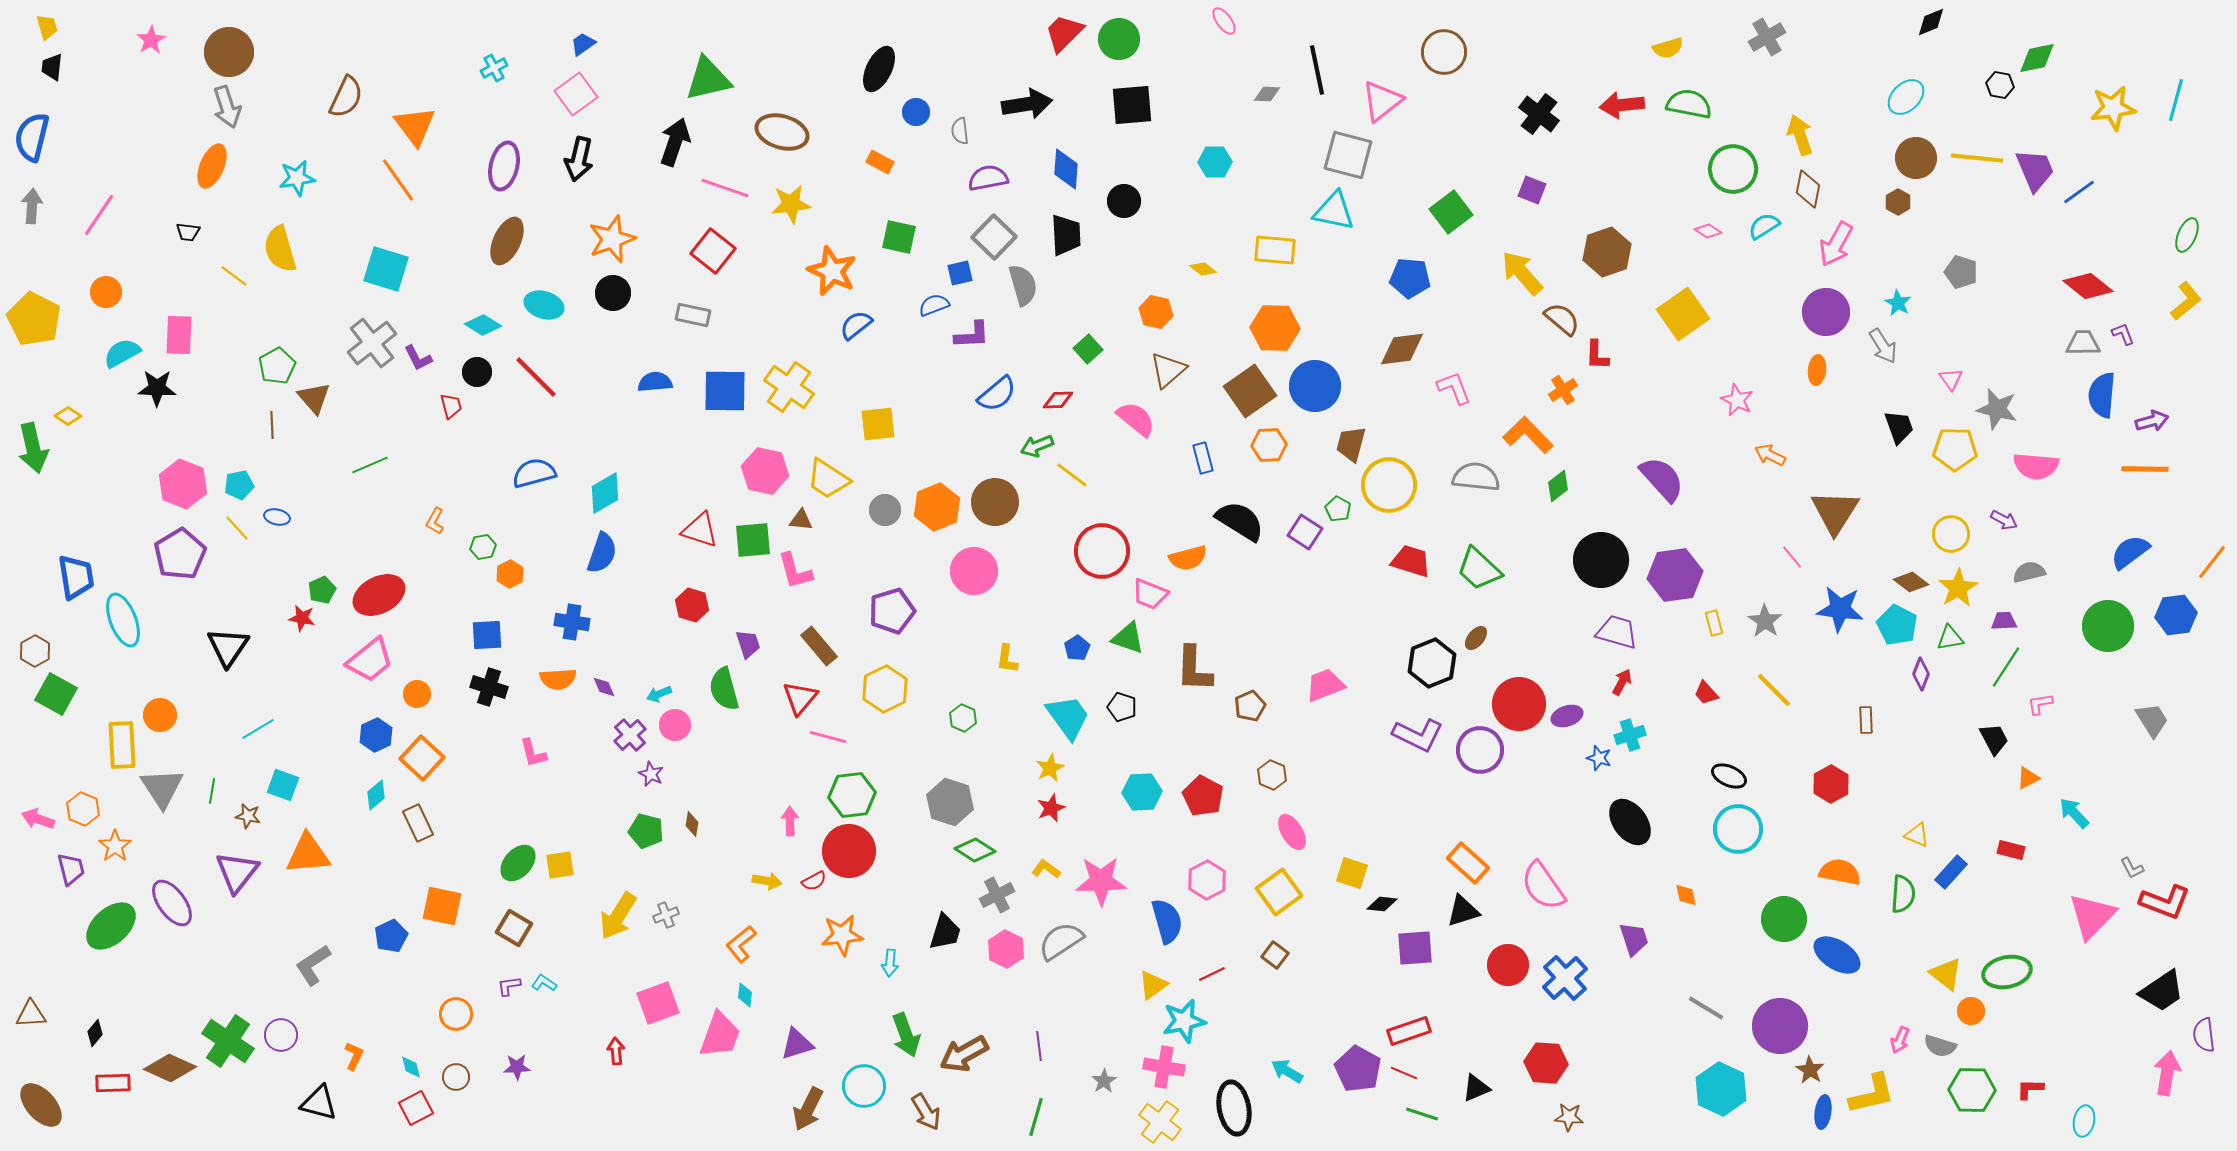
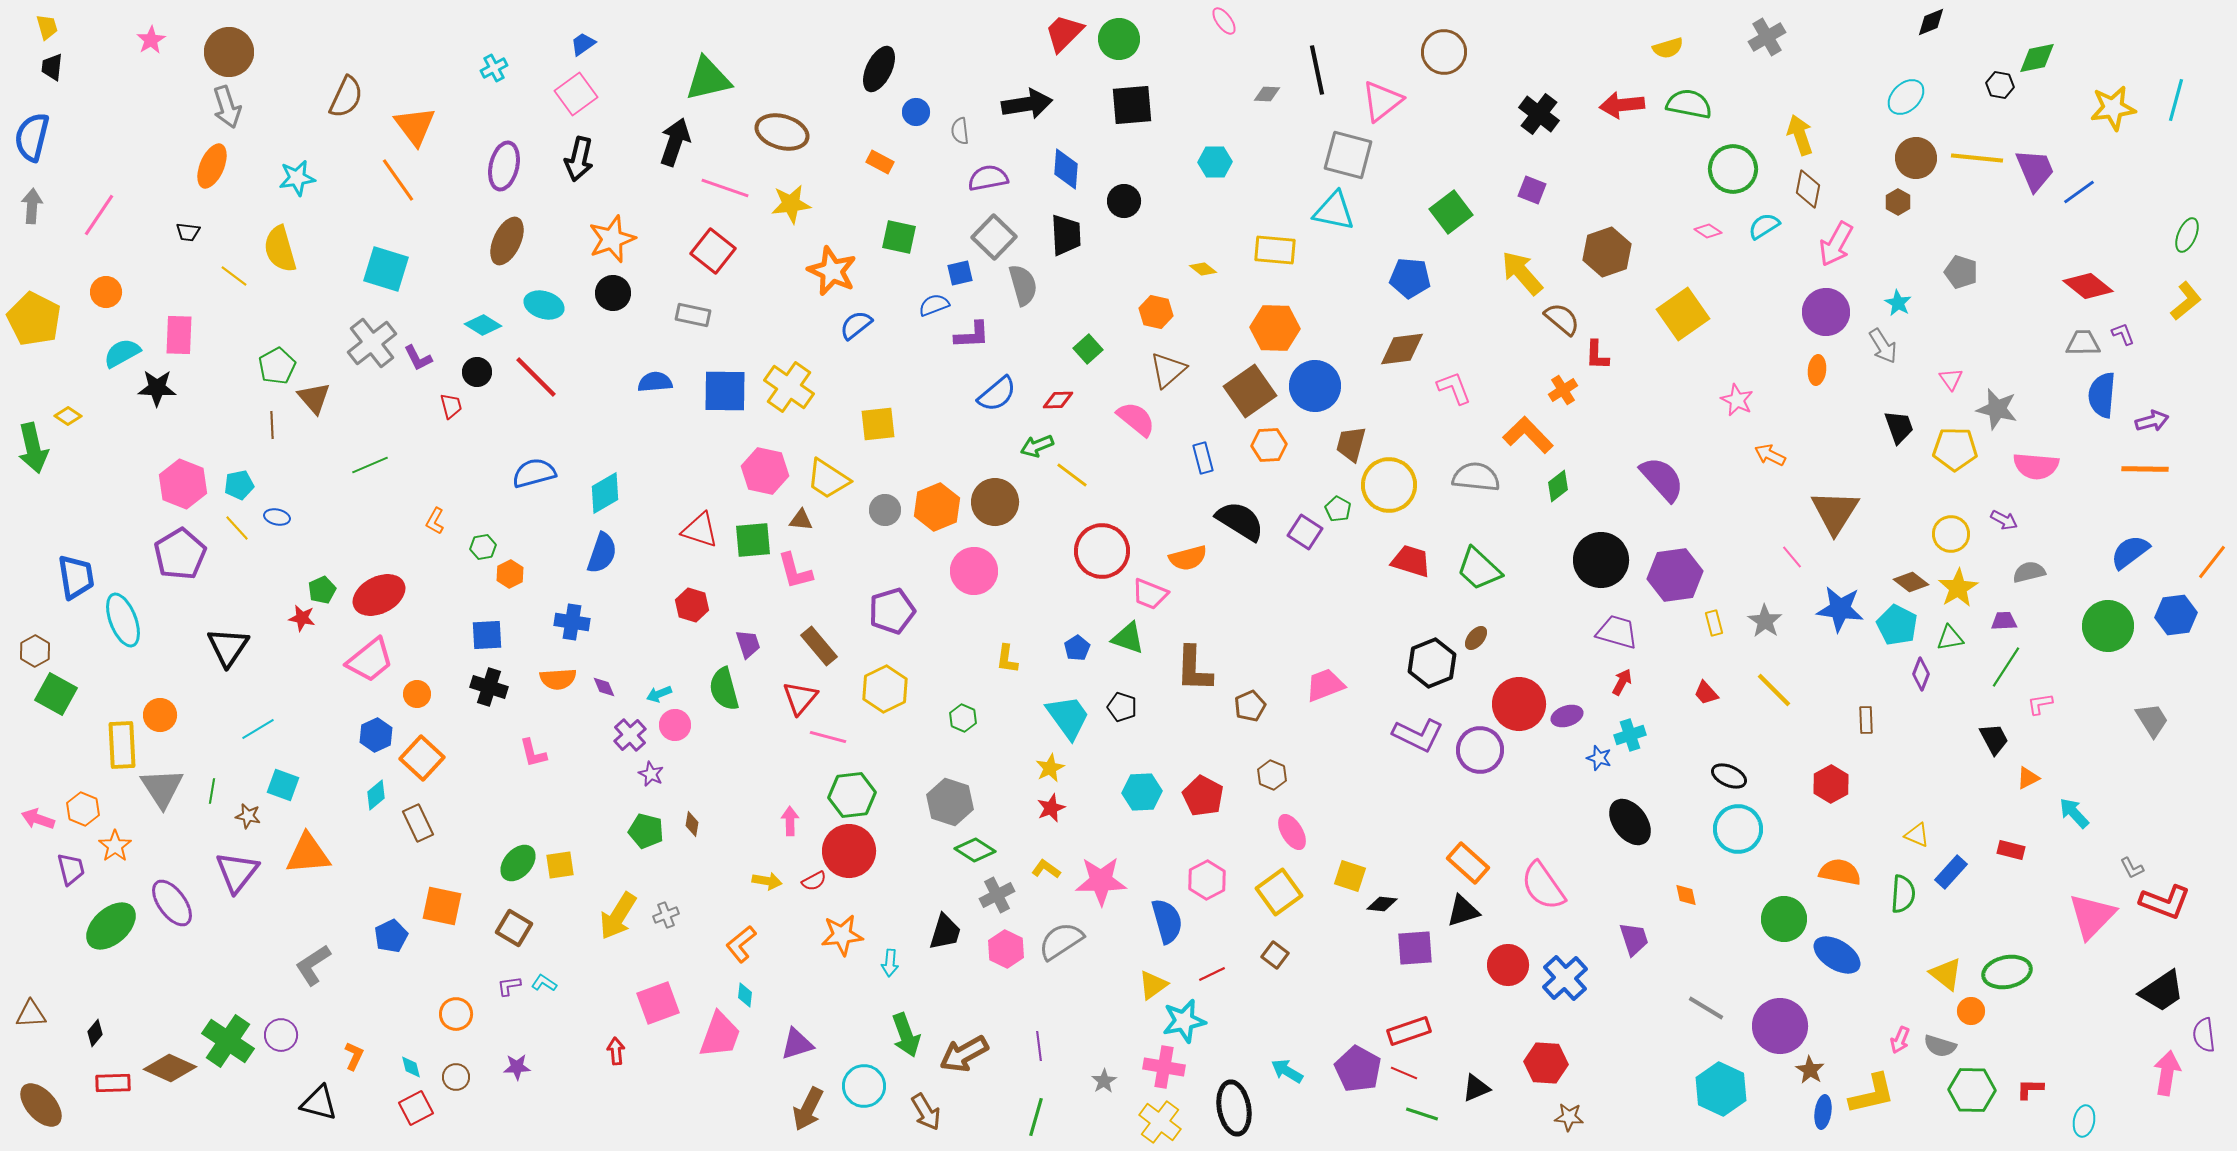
yellow square at (1352, 873): moved 2 px left, 3 px down
